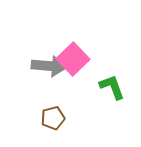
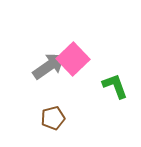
gray arrow: rotated 40 degrees counterclockwise
green L-shape: moved 3 px right, 1 px up
